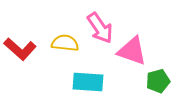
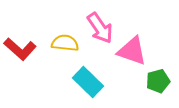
cyan rectangle: rotated 40 degrees clockwise
